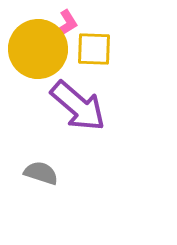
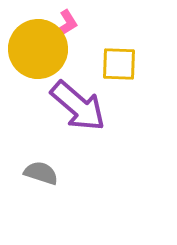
yellow square: moved 25 px right, 15 px down
